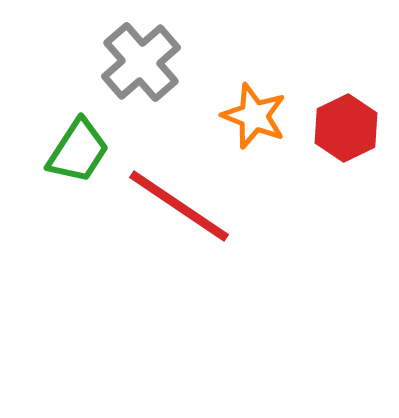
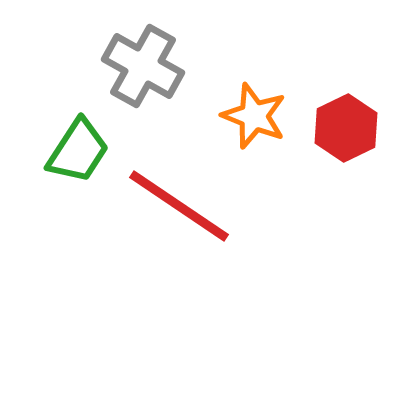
gray cross: moved 2 px right, 4 px down; rotated 20 degrees counterclockwise
